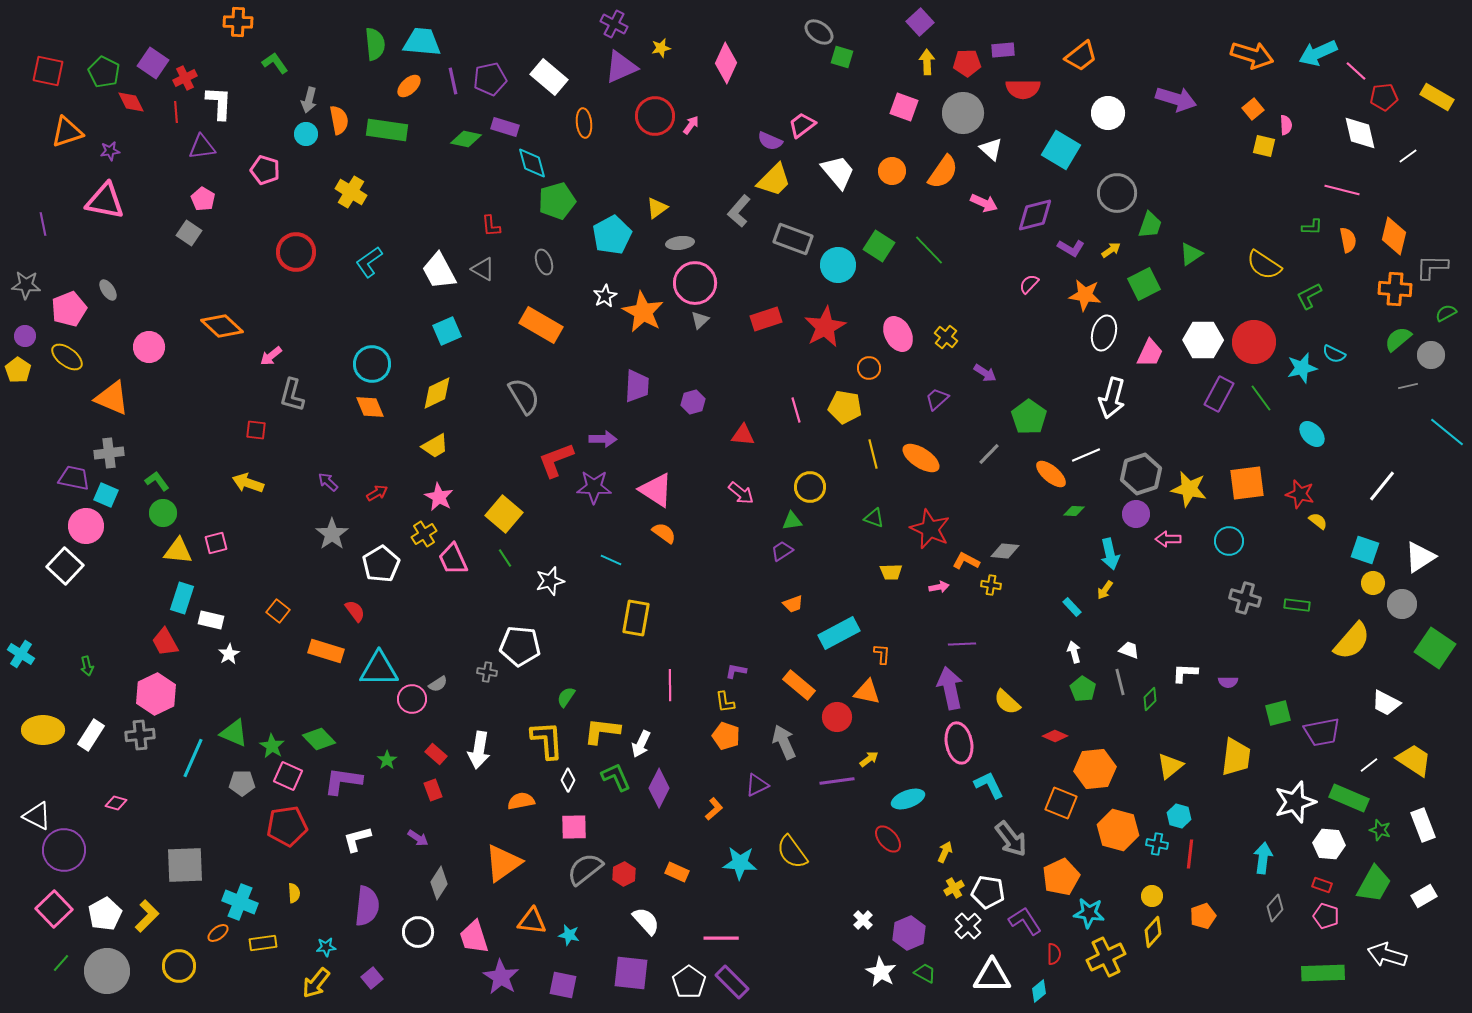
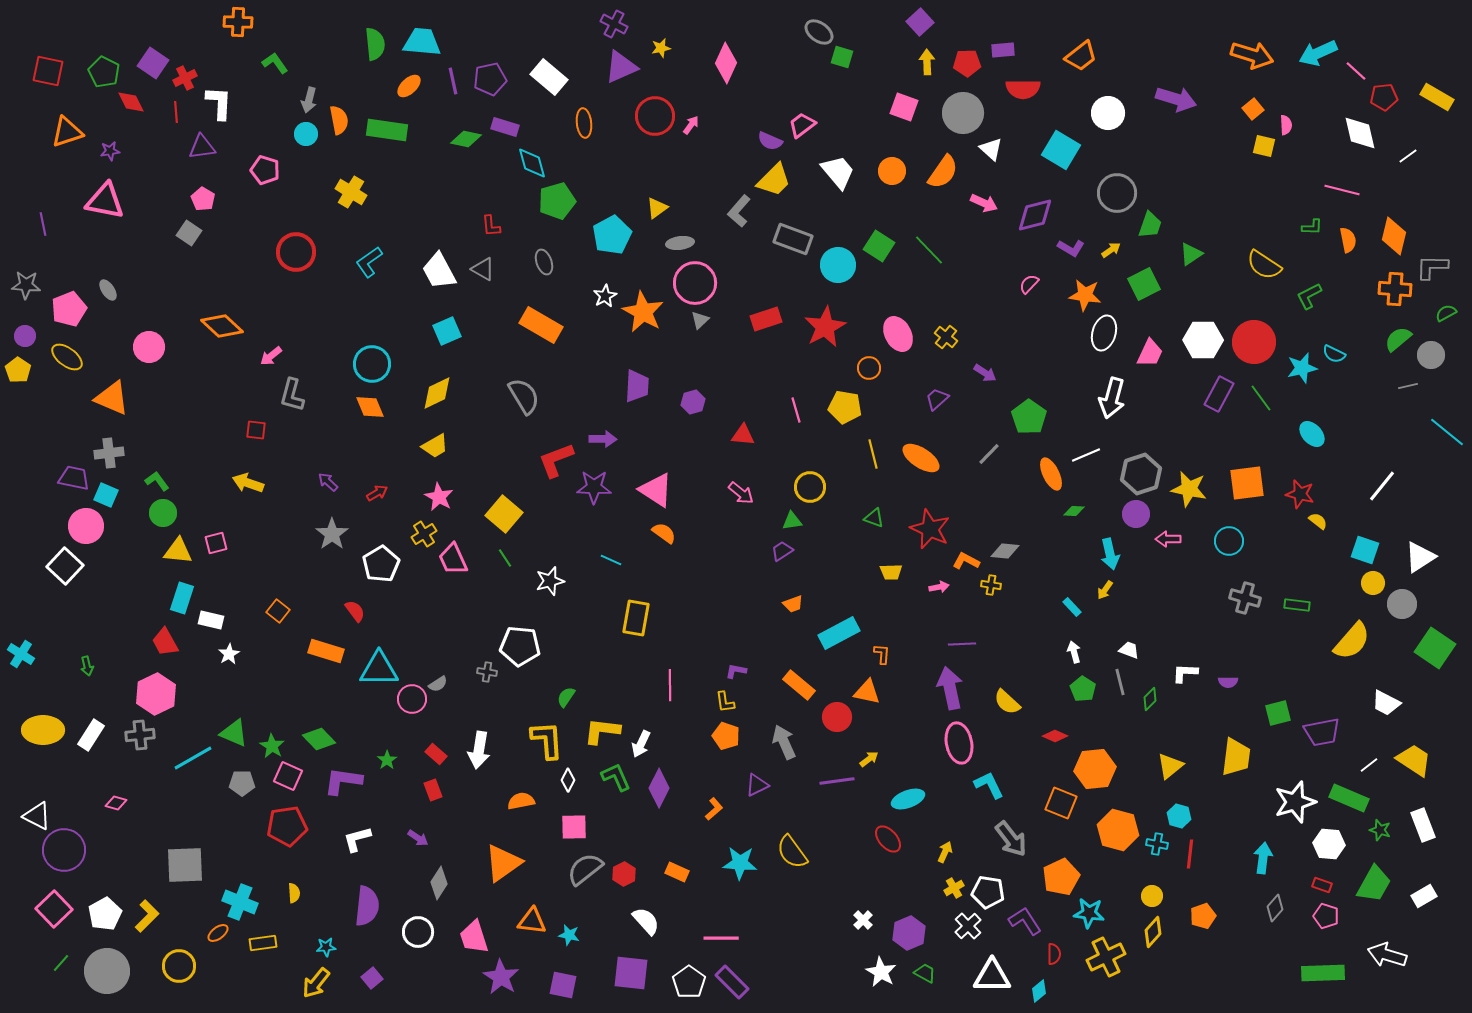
orange ellipse at (1051, 474): rotated 24 degrees clockwise
cyan line at (193, 758): rotated 36 degrees clockwise
